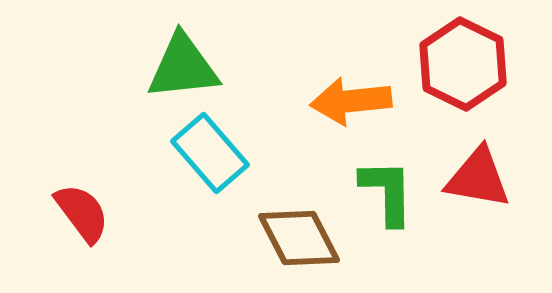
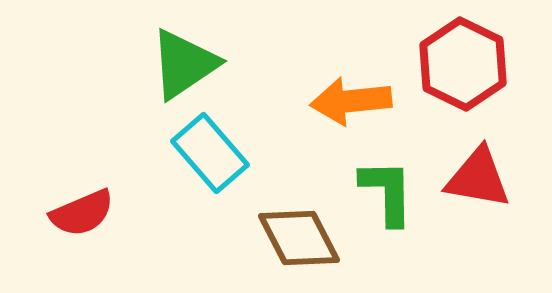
green triangle: moved 1 px right, 3 px up; rotated 28 degrees counterclockwise
red semicircle: rotated 104 degrees clockwise
